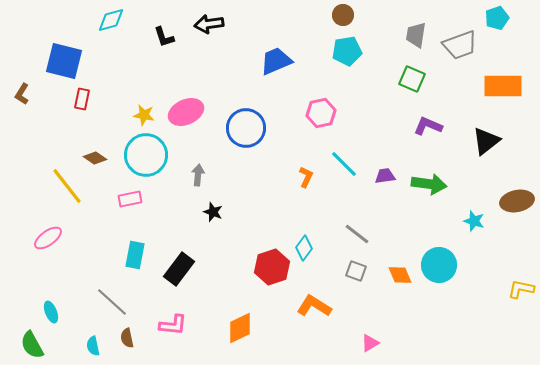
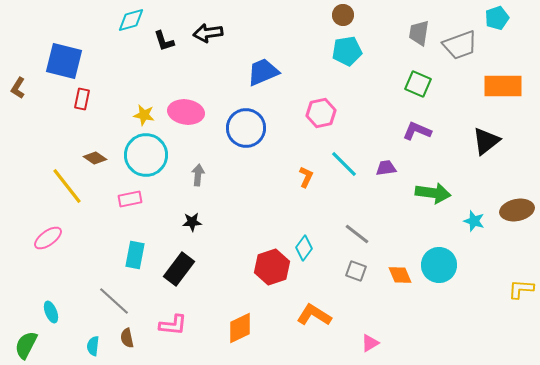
cyan diamond at (111, 20): moved 20 px right
black arrow at (209, 24): moved 1 px left, 9 px down
gray trapezoid at (416, 35): moved 3 px right, 2 px up
black L-shape at (164, 37): moved 4 px down
blue trapezoid at (276, 61): moved 13 px left, 11 px down
green square at (412, 79): moved 6 px right, 5 px down
brown L-shape at (22, 94): moved 4 px left, 6 px up
pink ellipse at (186, 112): rotated 32 degrees clockwise
purple L-shape at (428, 126): moved 11 px left, 5 px down
purple trapezoid at (385, 176): moved 1 px right, 8 px up
green arrow at (429, 184): moved 4 px right, 9 px down
brown ellipse at (517, 201): moved 9 px down
black star at (213, 212): moved 21 px left, 10 px down; rotated 24 degrees counterclockwise
yellow L-shape at (521, 289): rotated 8 degrees counterclockwise
gray line at (112, 302): moved 2 px right, 1 px up
orange L-shape at (314, 306): moved 9 px down
green semicircle at (32, 345): moved 6 px left; rotated 56 degrees clockwise
cyan semicircle at (93, 346): rotated 18 degrees clockwise
